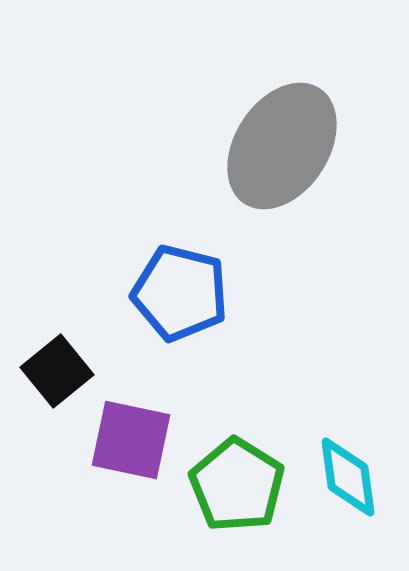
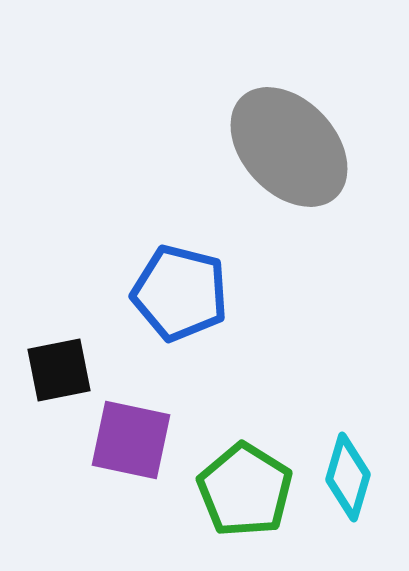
gray ellipse: moved 7 px right, 1 px down; rotated 76 degrees counterclockwise
black square: moved 2 px right, 1 px up; rotated 28 degrees clockwise
cyan diamond: rotated 24 degrees clockwise
green pentagon: moved 8 px right, 5 px down
